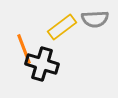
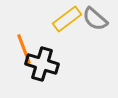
gray semicircle: rotated 44 degrees clockwise
yellow rectangle: moved 5 px right, 8 px up
